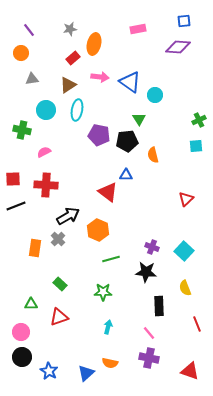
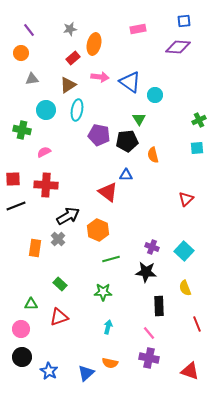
cyan square at (196, 146): moved 1 px right, 2 px down
pink circle at (21, 332): moved 3 px up
